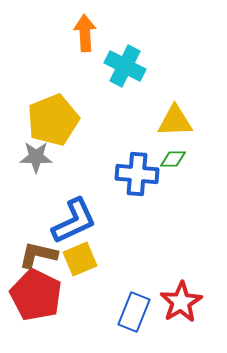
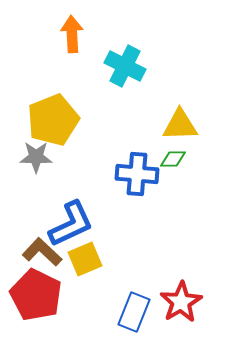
orange arrow: moved 13 px left, 1 px down
yellow triangle: moved 5 px right, 4 px down
blue L-shape: moved 3 px left, 3 px down
brown L-shape: moved 4 px right, 3 px up; rotated 30 degrees clockwise
yellow square: moved 5 px right
